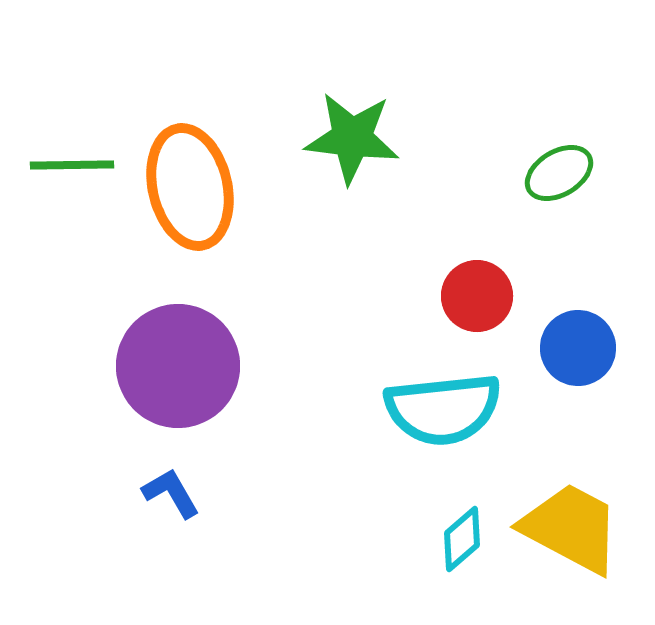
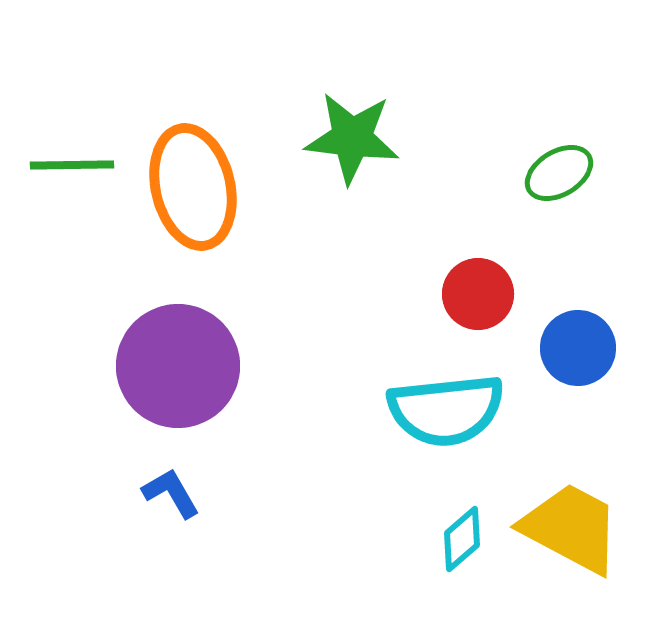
orange ellipse: moved 3 px right
red circle: moved 1 px right, 2 px up
cyan semicircle: moved 3 px right, 1 px down
